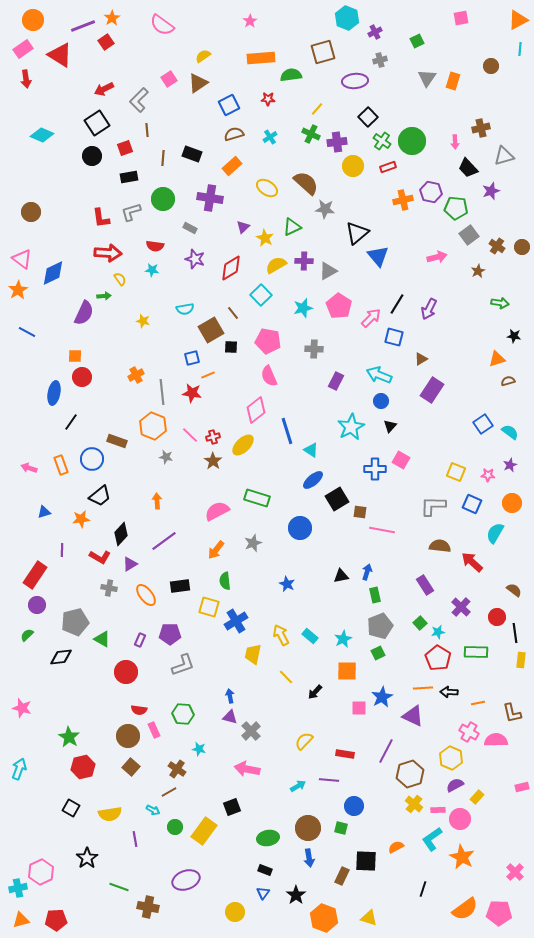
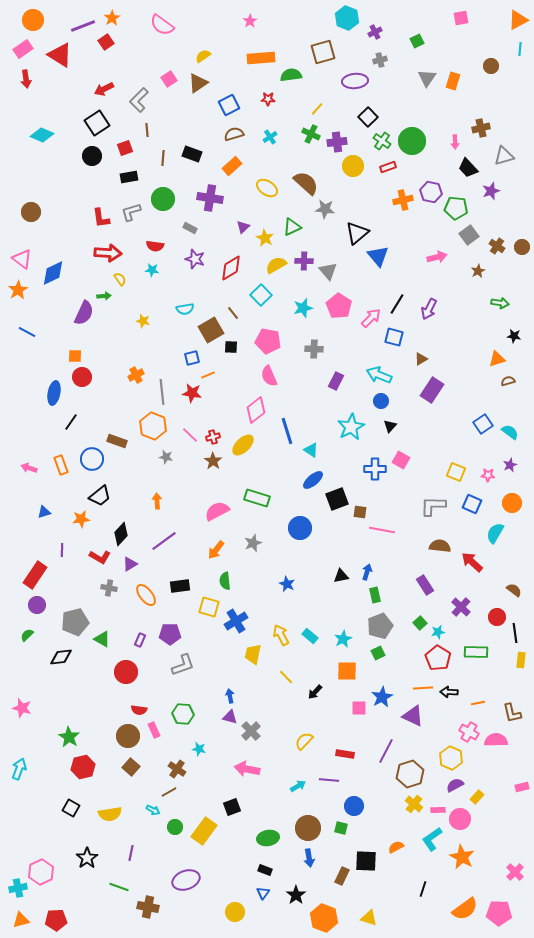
gray triangle at (328, 271): rotated 42 degrees counterclockwise
black square at (337, 499): rotated 10 degrees clockwise
purple line at (135, 839): moved 4 px left, 14 px down; rotated 21 degrees clockwise
